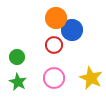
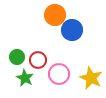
orange circle: moved 1 px left, 3 px up
red circle: moved 16 px left, 15 px down
pink circle: moved 5 px right, 4 px up
green star: moved 7 px right, 4 px up
